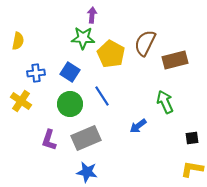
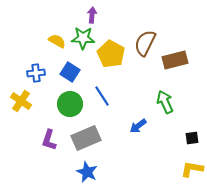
yellow semicircle: moved 39 px right; rotated 72 degrees counterclockwise
blue star: rotated 15 degrees clockwise
